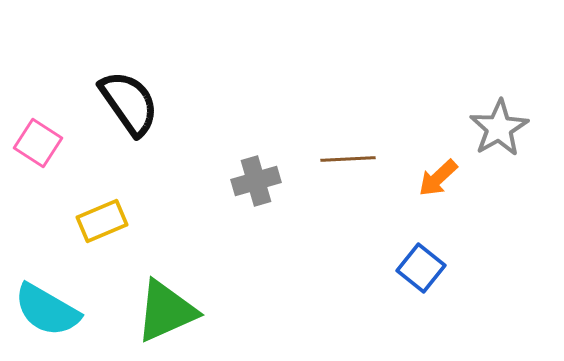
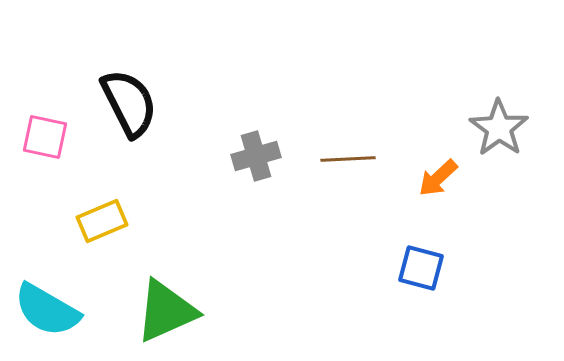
black semicircle: rotated 8 degrees clockwise
gray star: rotated 6 degrees counterclockwise
pink square: moved 7 px right, 6 px up; rotated 21 degrees counterclockwise
gray cross: moved 25 px up
blue square: rotated 24 degrees counterclockwise
